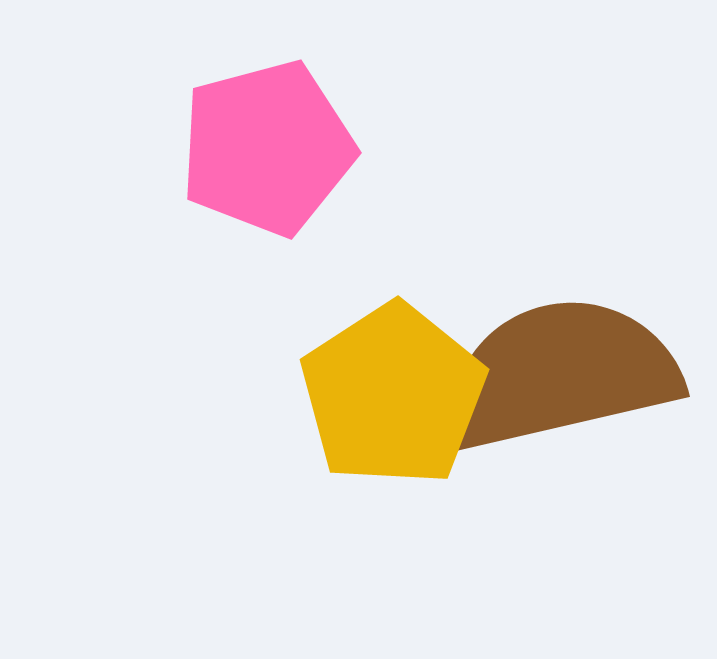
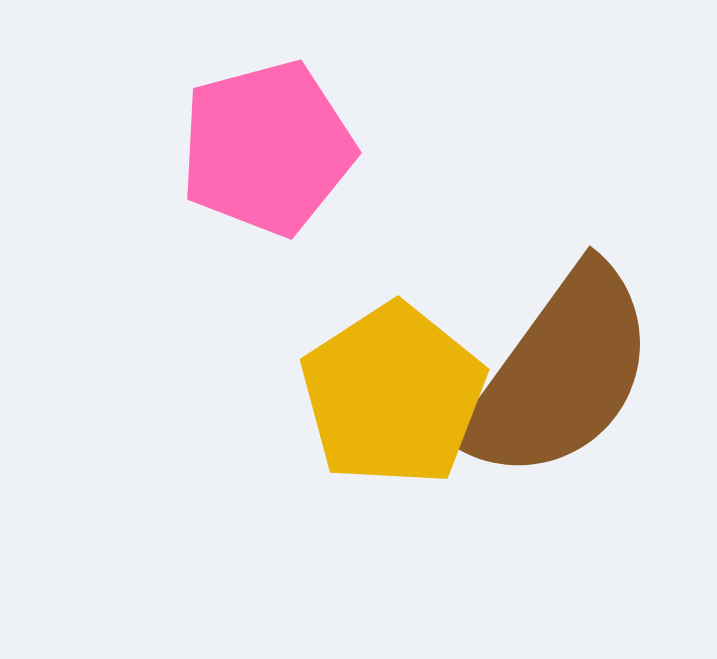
brown semicircle: rotated 139 degrees clockwise
